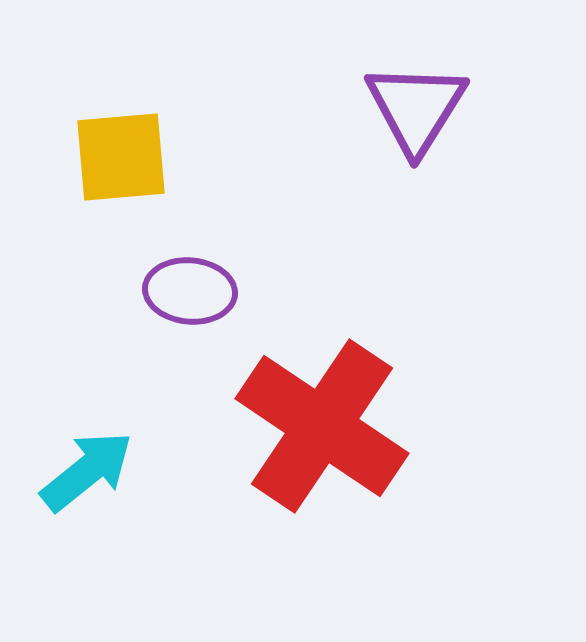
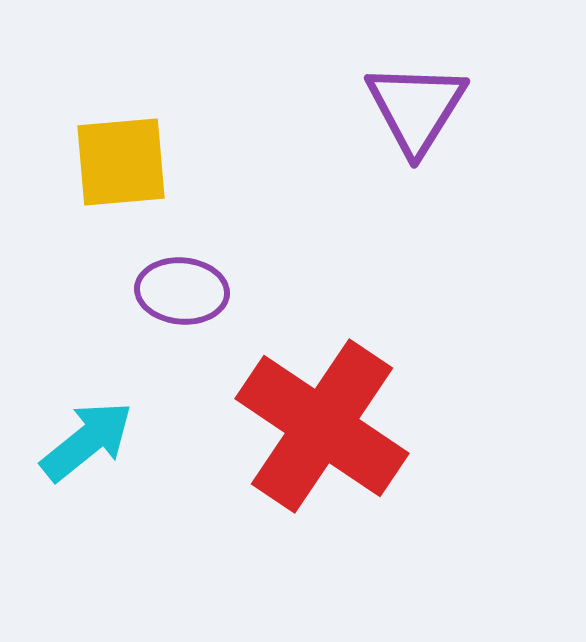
yellow square: moved 5 px down
purple ellipse: moved 8 px left
cyan arrow: moved 30 px up
